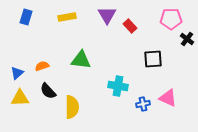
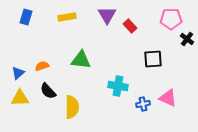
blue triangle: moved 1 px right
